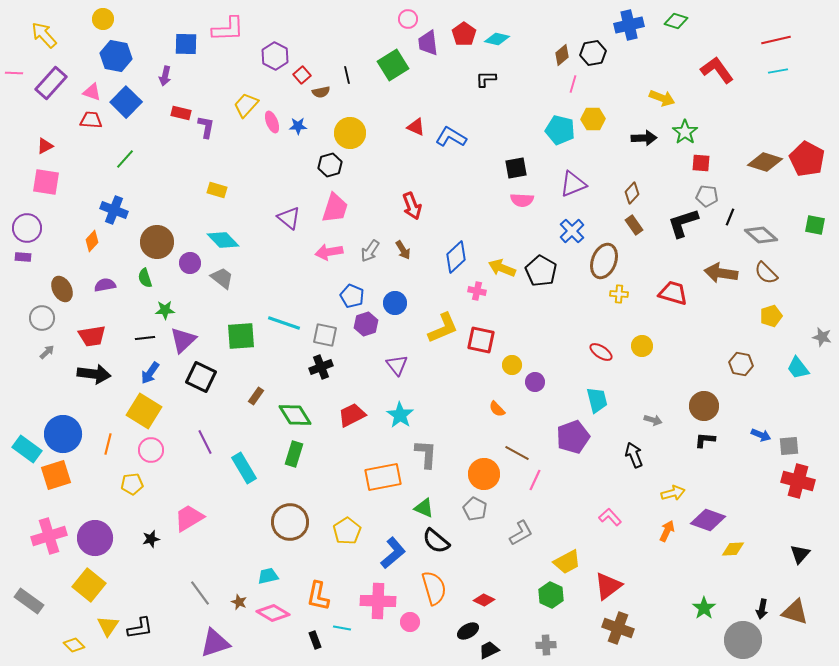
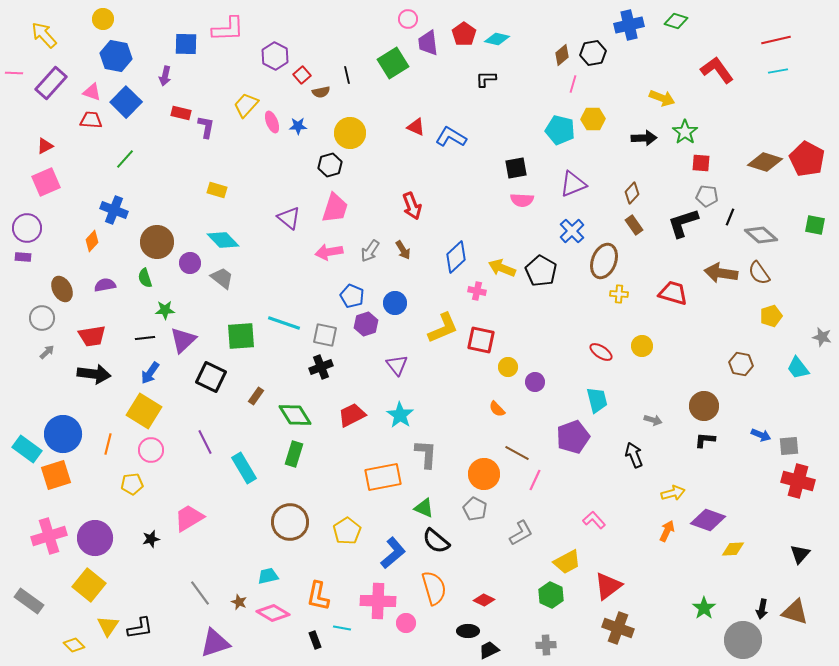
green square at (393, 65): moved 2 px up
pink square at (46, 182): rotated 32 degrees counterclockwise
brown semicircle at (766, 273): moved 7 px left; rotated 10 degrees clockwise
yellow circle at (512, 365): moved 4 px left, 2 px down
black square at (201, 377): moved 10 px right
pink L-shape at (610, 517): moved 16 px left, 3 px down
pink circle at (410, 622): moved 4 px left, 1 px down
black ellipse at (468, 631): rotated 30 degrees clockwise
